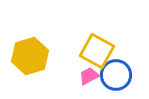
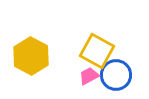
yellow hexagon: moved 1 px right; rotated 15 degrees counterclockwise
